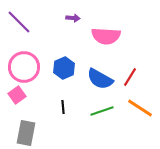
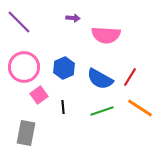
pink semicircle: moved 1 px up
pink square: moved 22 px right
